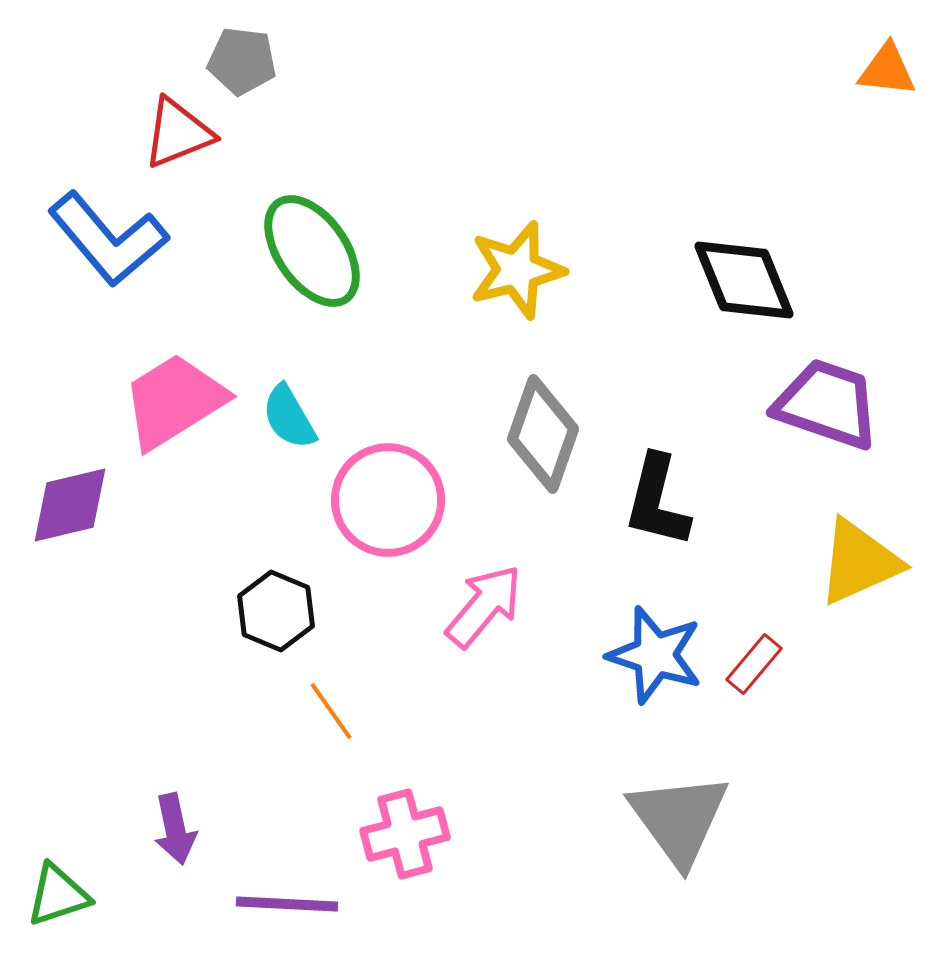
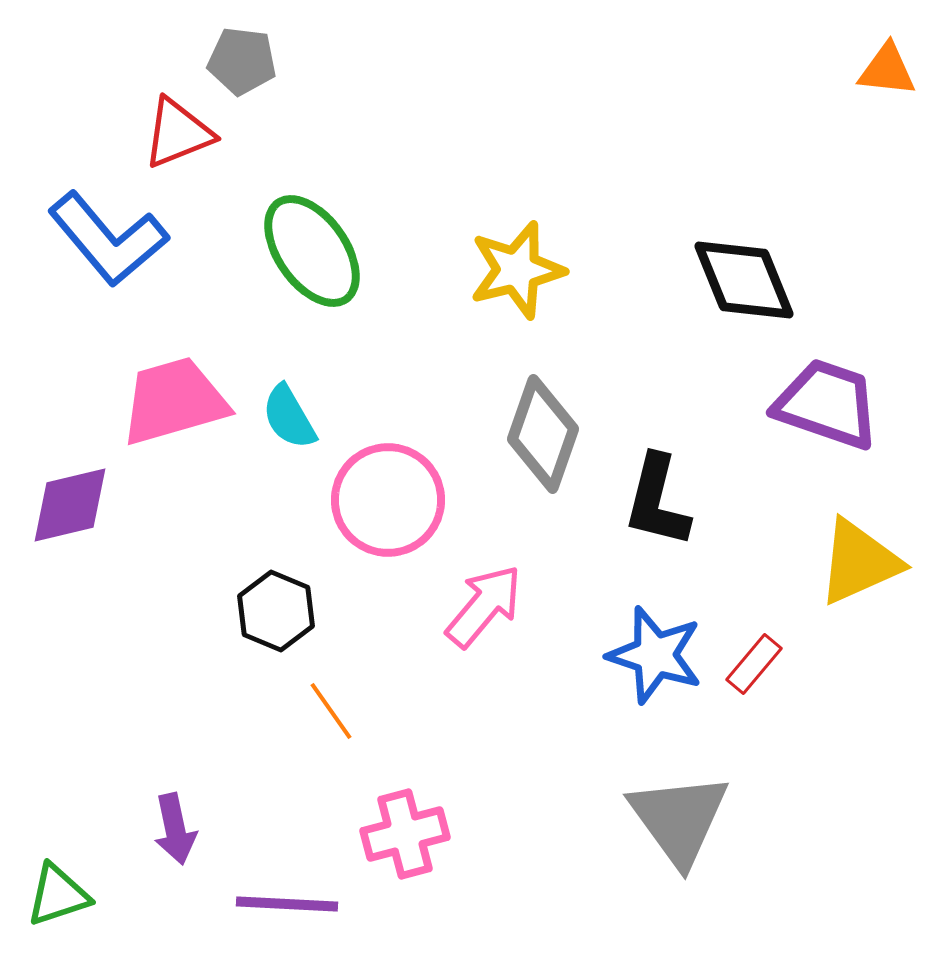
pink trapezoid: rotated 16 degrees clockwise
